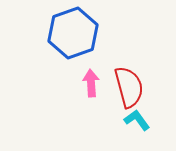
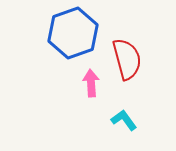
red semicircle: moved 2 px left, 28 px up
cyan L-shape: moved 13 px left
